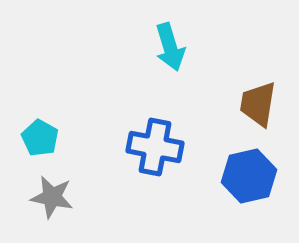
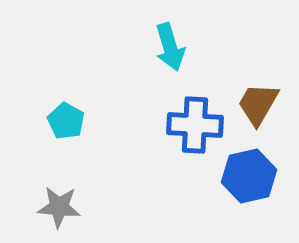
brown trapezoid: rotated 21 degrees clockwise
cyan pentagon: moved 26 px right, 17 px up
blue cross: moved 40 px right, 22 px up; rotated 8 degrees counterclockwise
gray star: moved 7 px right, 10 px down; rotated 6 degrees counterclockwise
